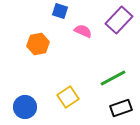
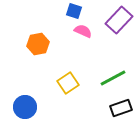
blue square: moved 14 px right
yellow square: moved 14 px up
